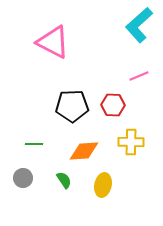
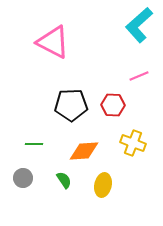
black pentagon: moved 1 px left, 1 px up
yellow cross: moved 2 px right, 1 px down; rotated 20 degrees clockwise
